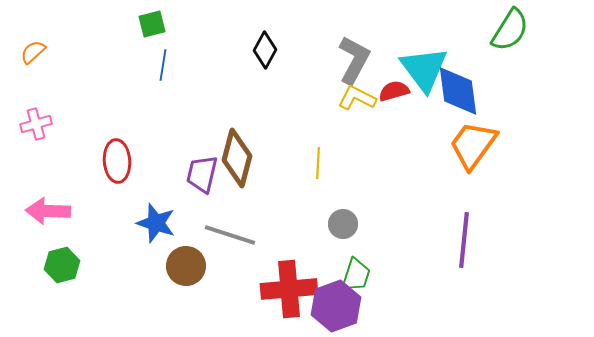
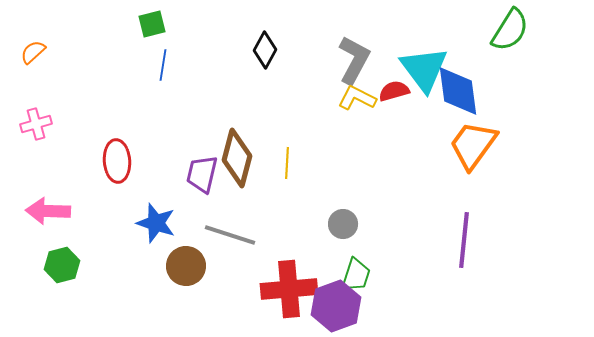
yellow line: moved 31 px left
